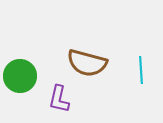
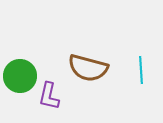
brown semicircle: moved 1 px right, 5 px down
purple L-shape: moved 10 px left, 3 px up
